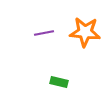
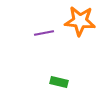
orange star: moved 5 px left, 11 px up
